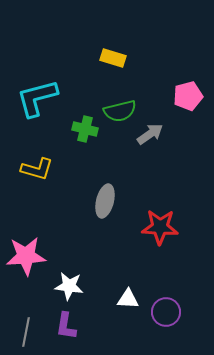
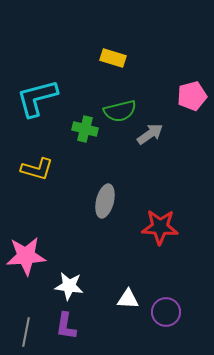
pink pentagon: moved 4 px right
